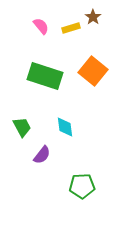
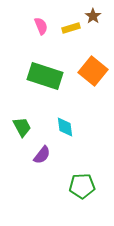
brown star: moved 1 px up
pink semicircle: rotated 18 degrees clockwise
